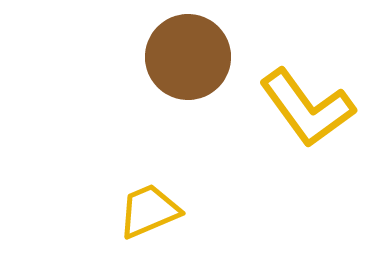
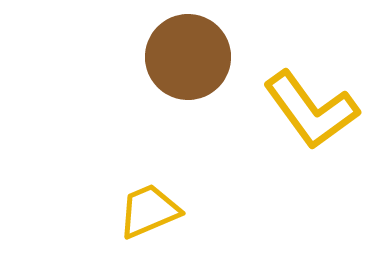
yellow L-shape: moved 4 px right, 2 px down
